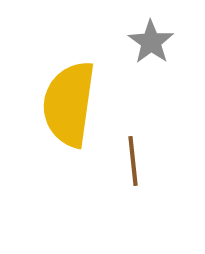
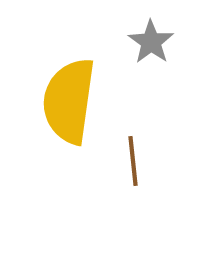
yellow semicircle: moved 3 px up
